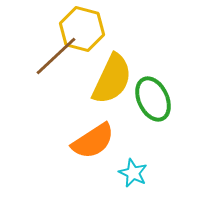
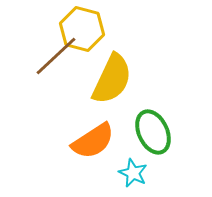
green ellipse: moved 33 px down
